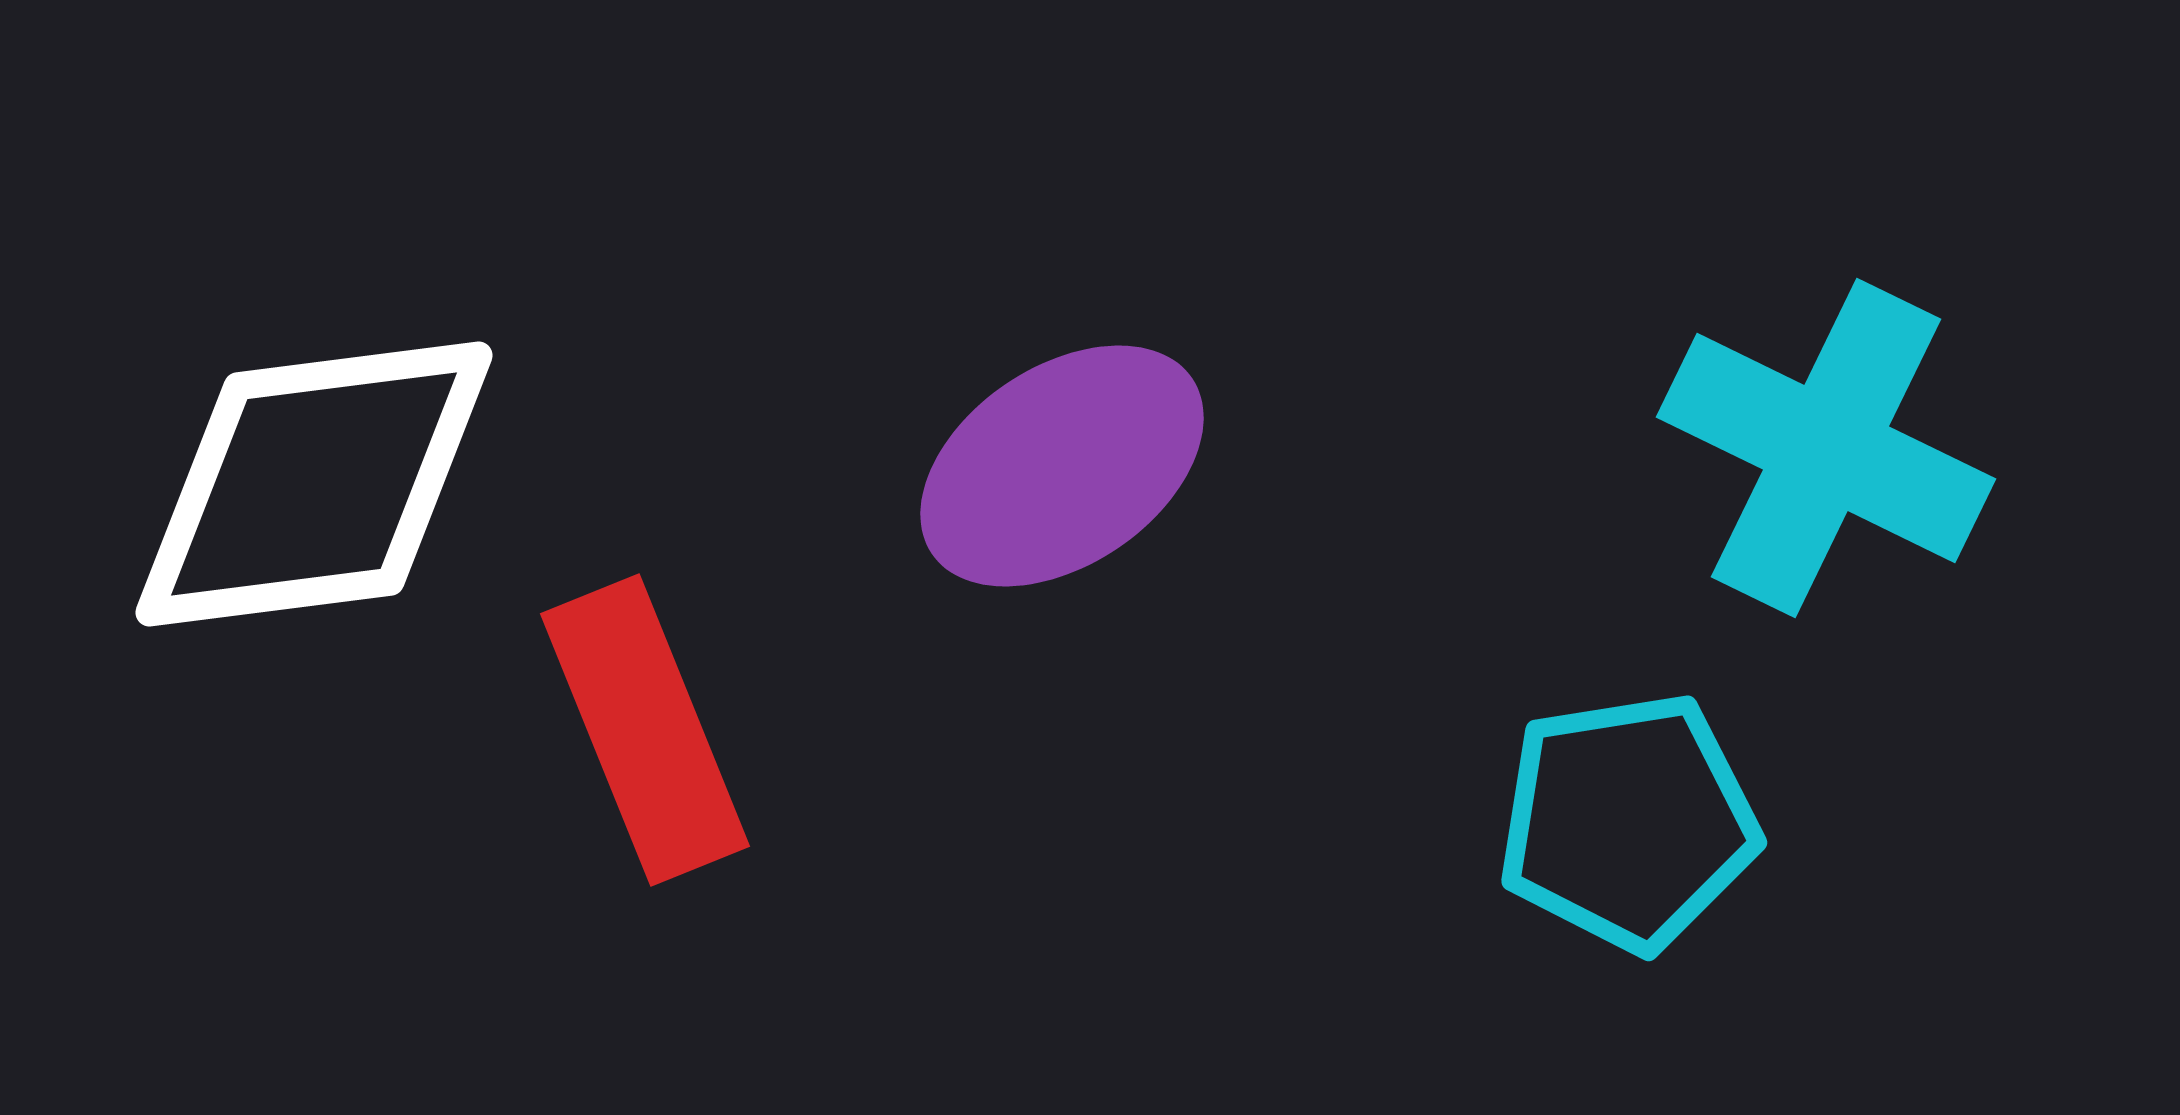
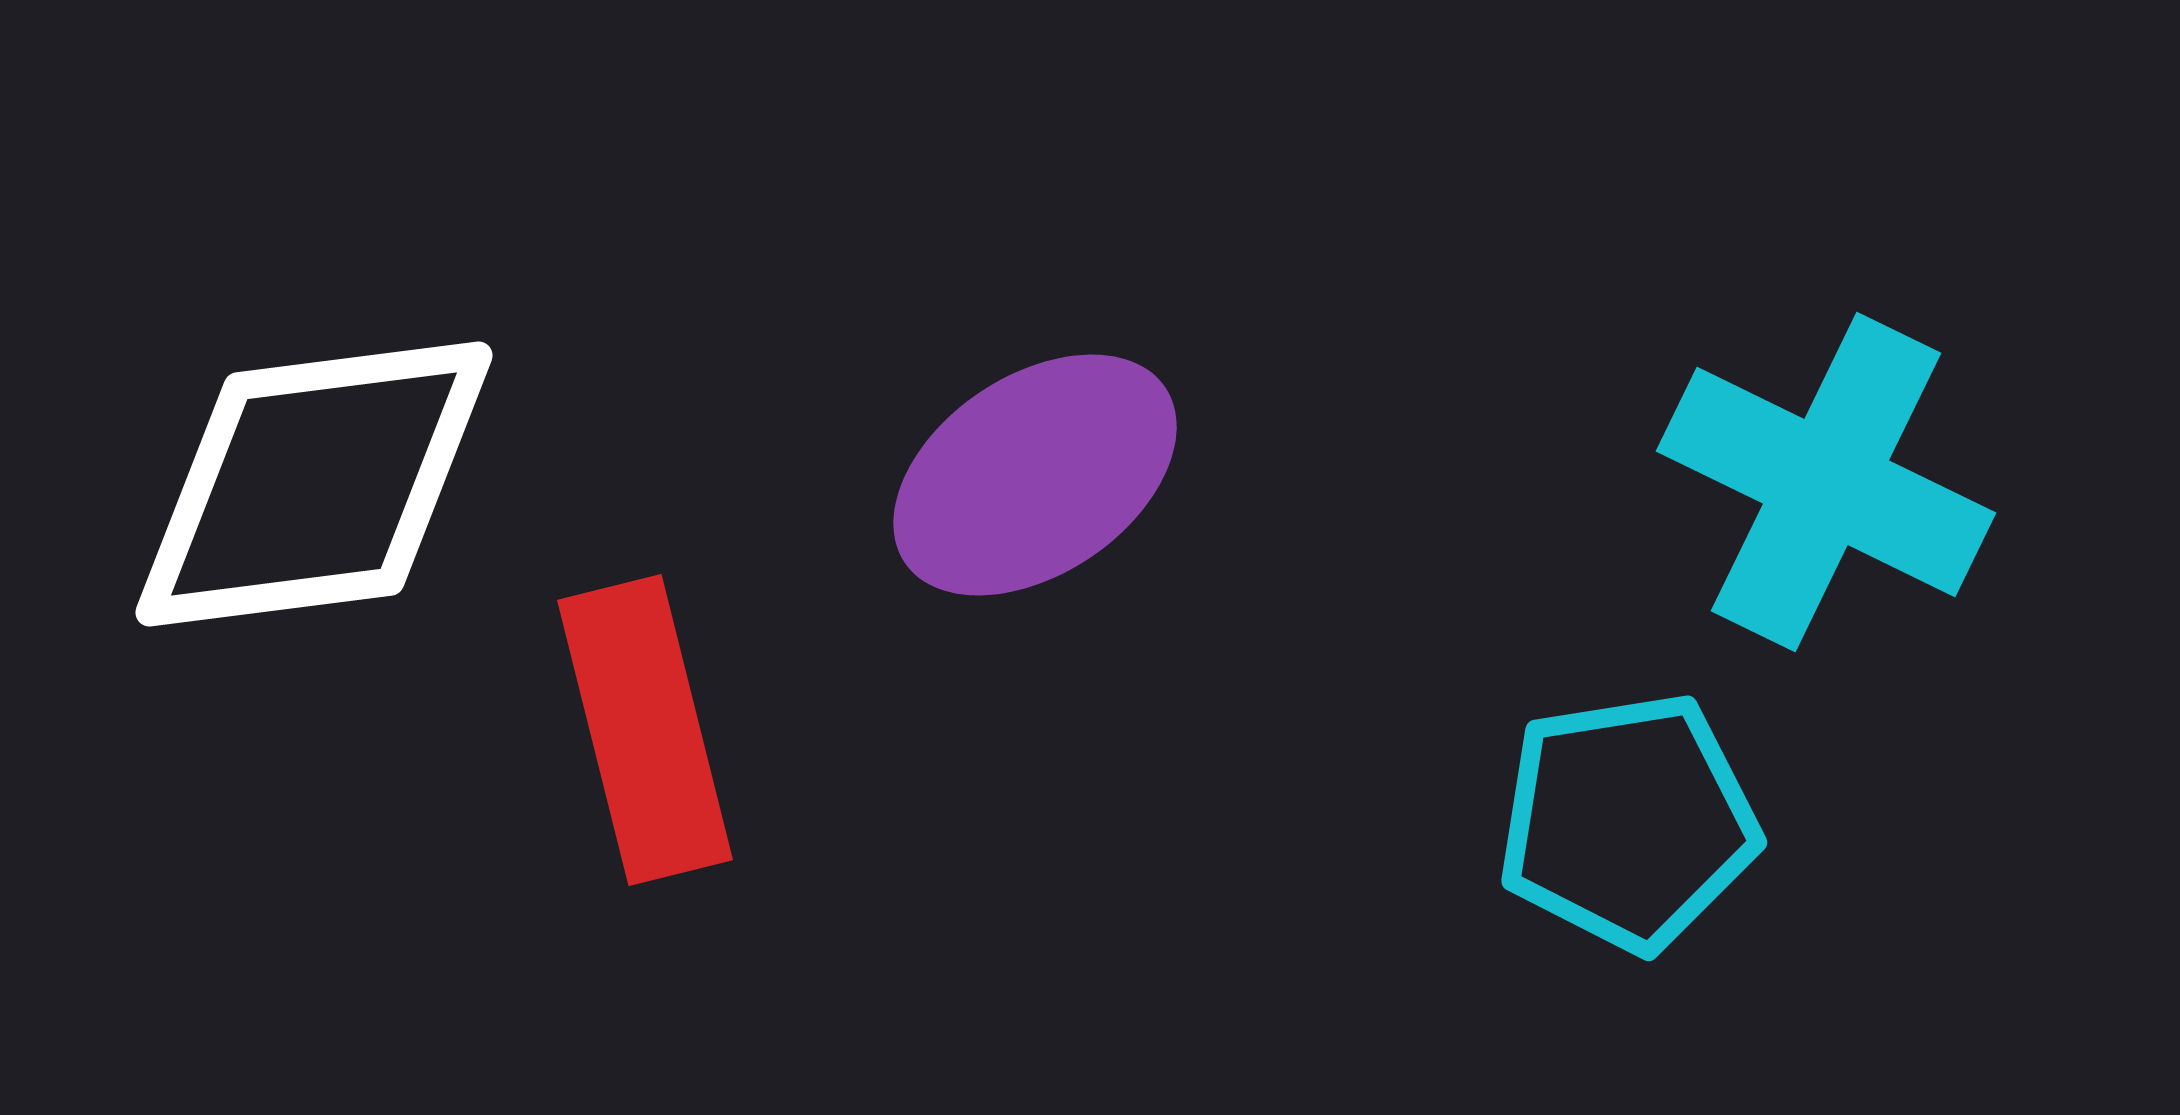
cyan cross: moved 34 px down
purple ellipse: moved 27 px left, 9 px down
red rectangle: rotated 8 degrees clockwise
